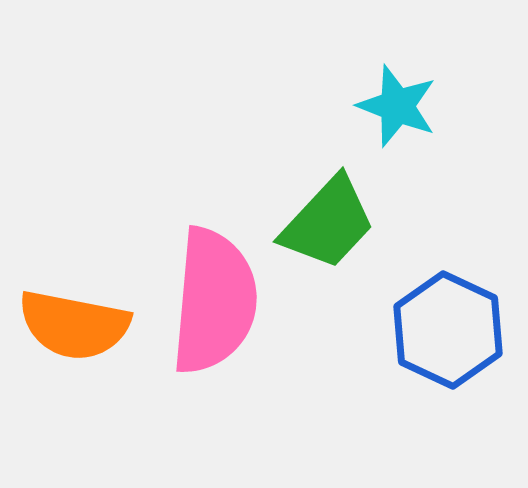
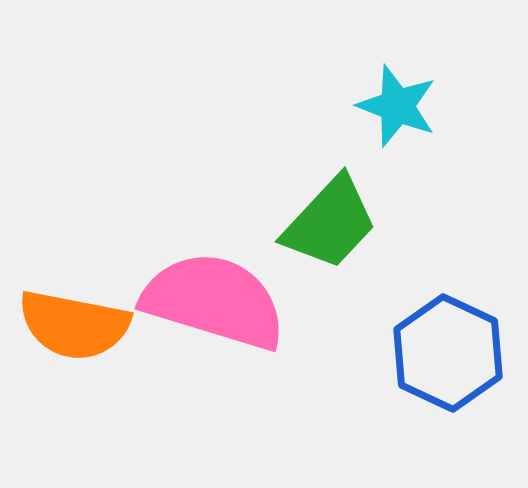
green trapezoid: moved 2 px right
pink semicircle: rotated 78 degrees counterclockwise
blue hexagon: moved 23 px down
